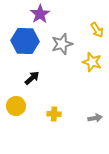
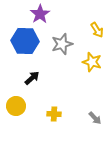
gray arrow: rotated 56 degrees clockwise
